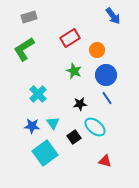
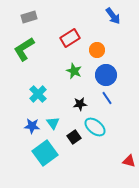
red triangle: moved 24 px right
